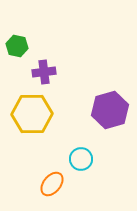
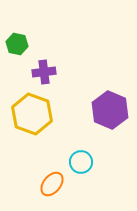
green hexagon: moved 2 px up
purple hexagon: rotated 21 degrees counterclockwise
yellow hexagon: rotated 21 degrees clockwise
cyan circle: moved 3 px down
